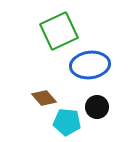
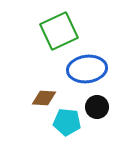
blue ellipse: moved 3 px left, 4 px down
brown diamond: rotated 45 degrees counterclockwise
